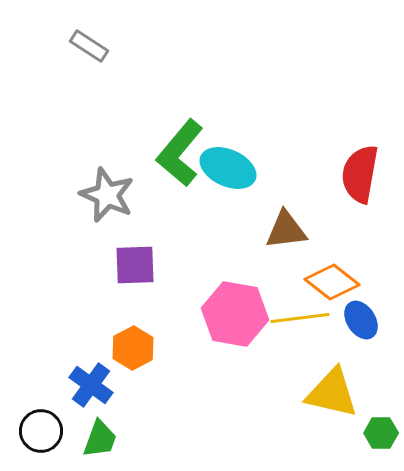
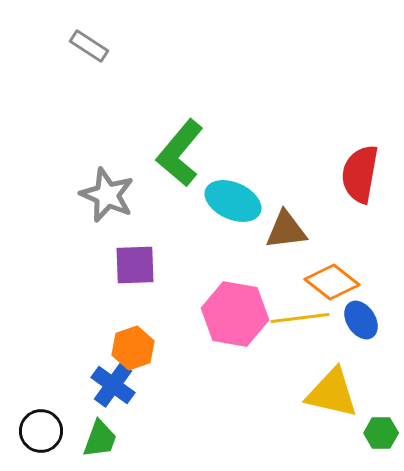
cyan ellipse: moved 5 px right, 33 px down
orange hexagon: rotated 9 degrees clockwise
blue cross: moved 22 px right
